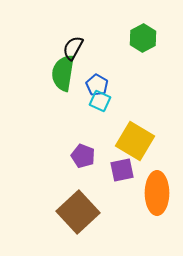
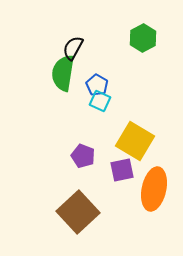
orange ellipse: moved 3 px left, 4 px up; rotated 12 degrees clockwise
